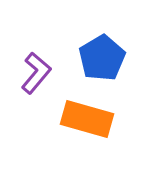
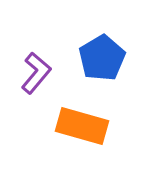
orange rectangle: moved 5 px left, 7 px down
